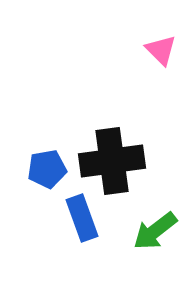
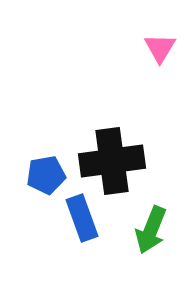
pink triangle: moved 1 px left, 2 px up; rotated 16 degrees clockwise
blue pentagon: moved 1 px left, 6 px down
green arrow: moved 4 px left, 1 px up; rotated 30 degrees counterclockwise
